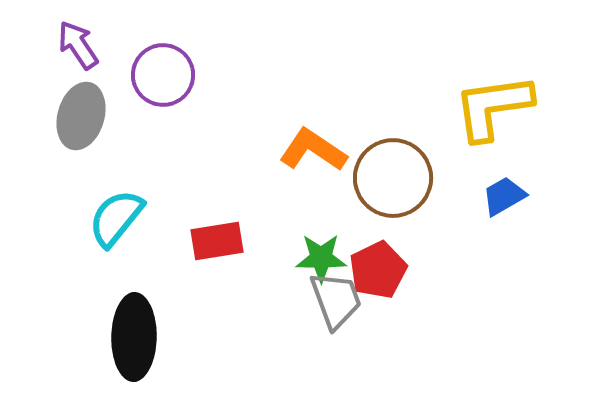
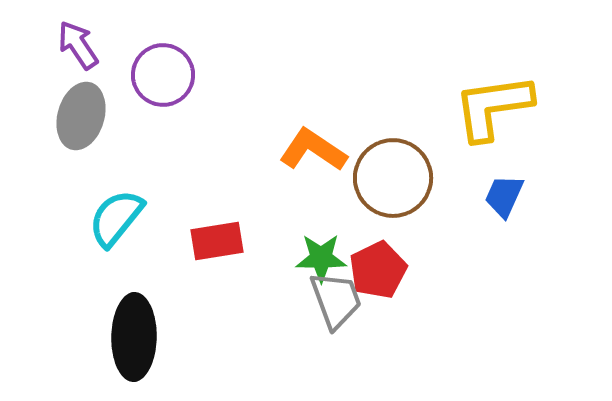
blue trapezoid: rotated 36 degrees counterclockwise
